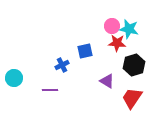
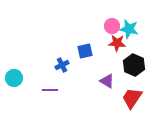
black hexagon: rotated 20 degrees counterclockwise
